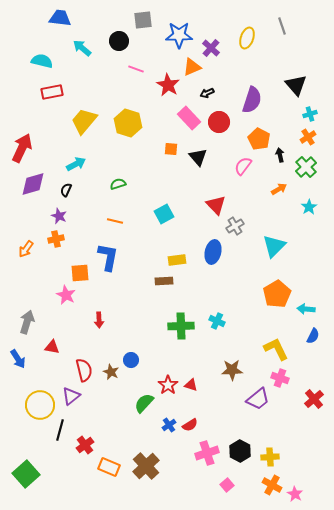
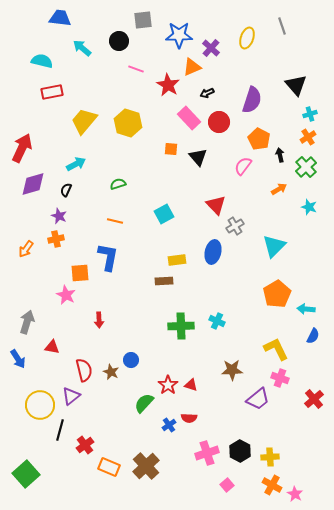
cyan star at (309, 207): rotated 21 degrees counterclockwise
red semicircle at (190, 425): moved 1 px left, 7 px up; rotated 35 degrees clockwise
